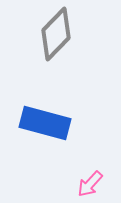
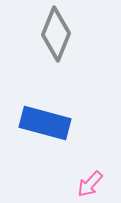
gray diamond: rotated 22 degrees counterclockwise
